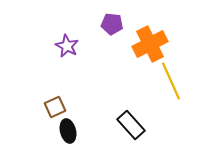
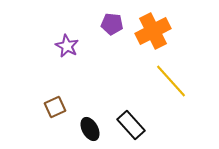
orange cross: moved 3 px right, 13 px up
yellow line: rotated 18 degrees counterclockwise
black ellipse: moved 22 px right, 2 px up; rotated 15 degrees counterclockwise
